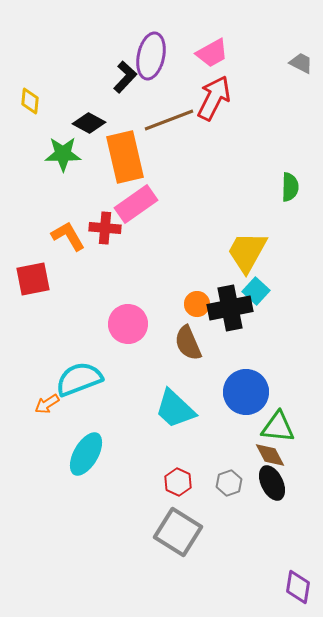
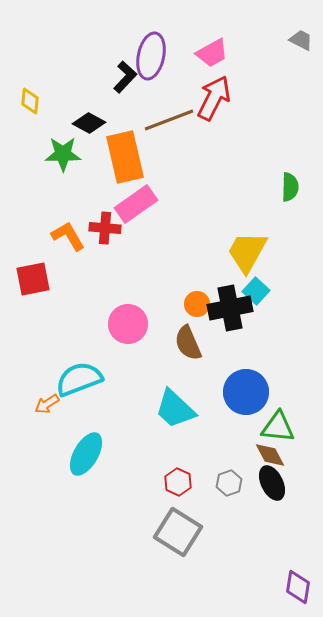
gray trapezoid: moved 23 px up
